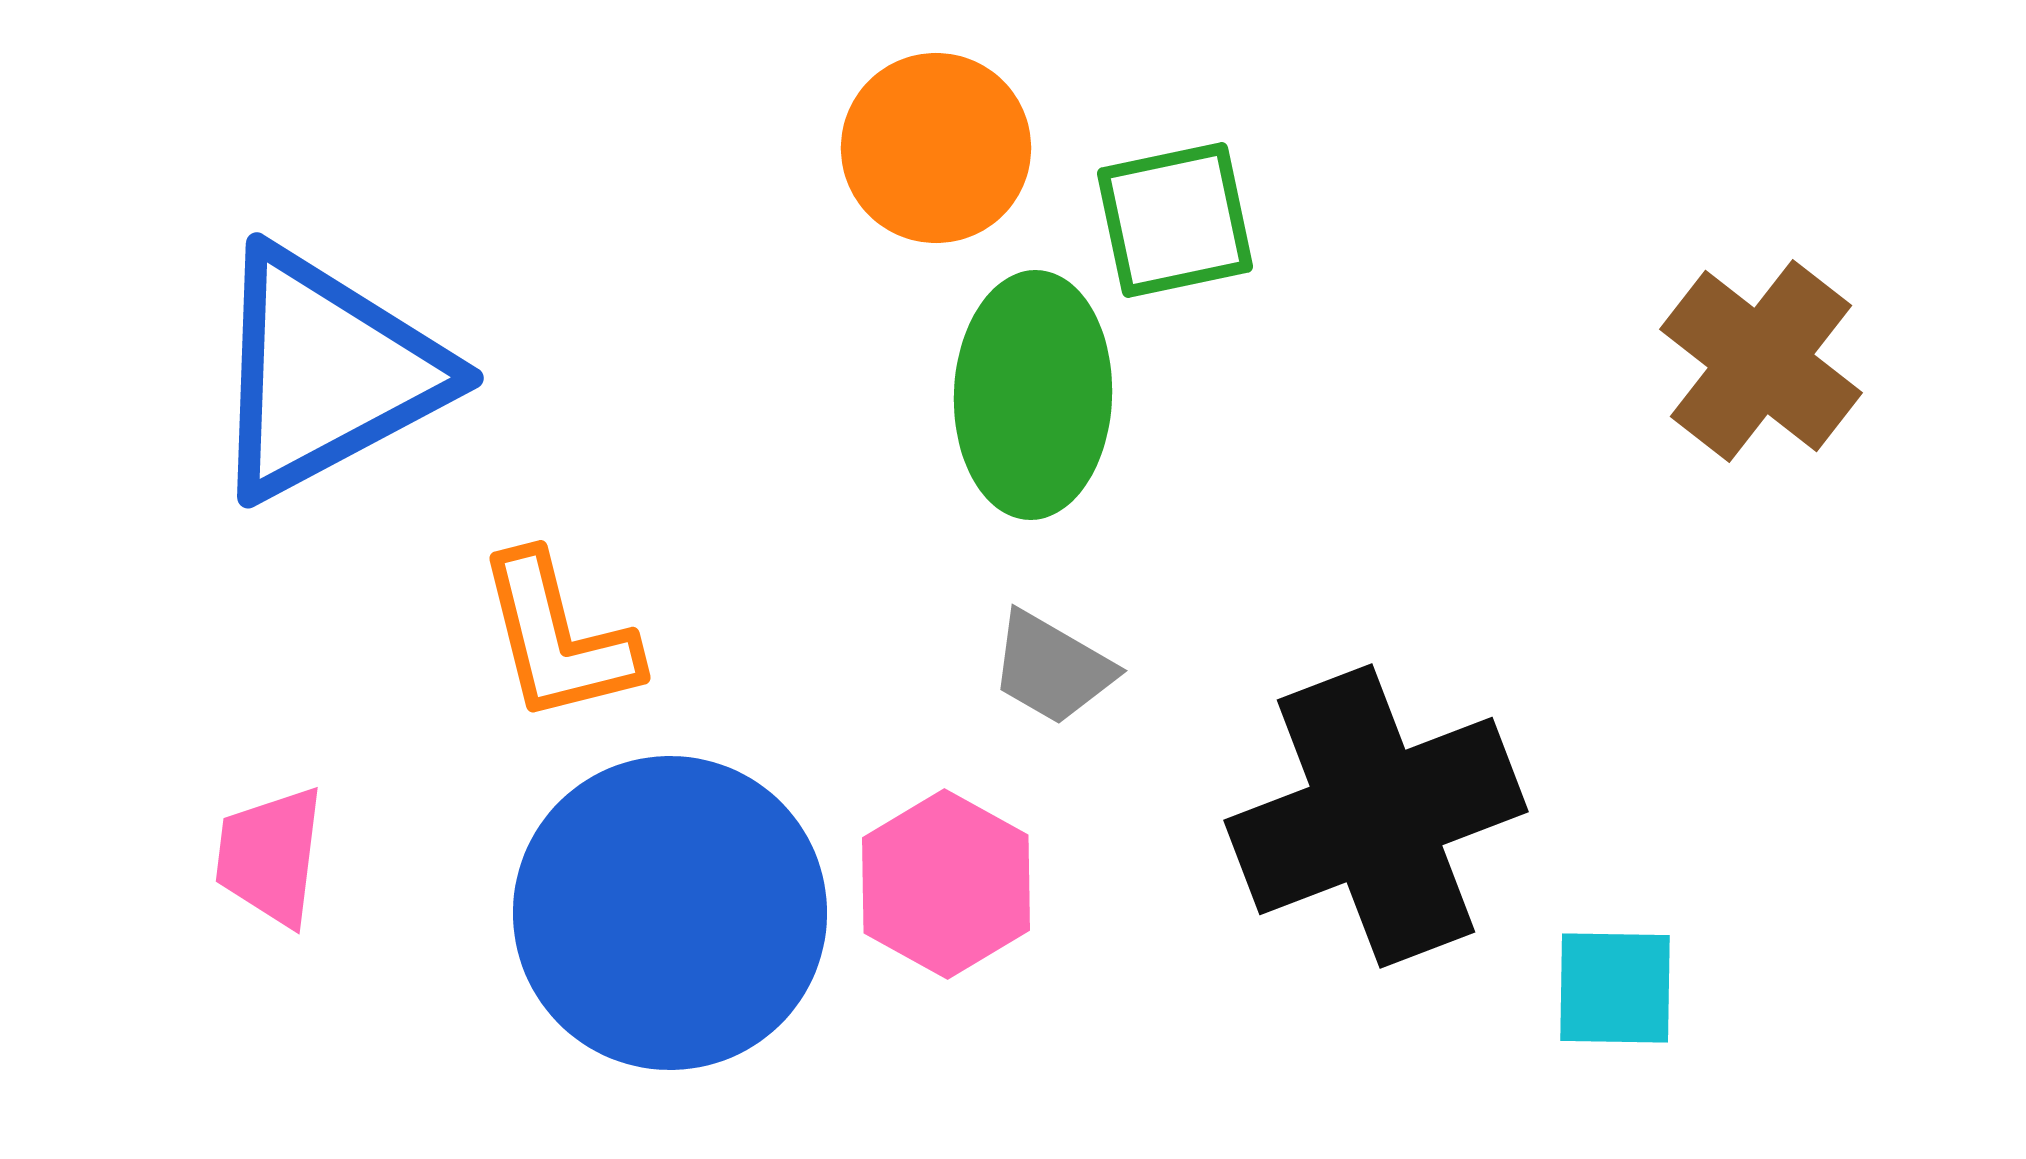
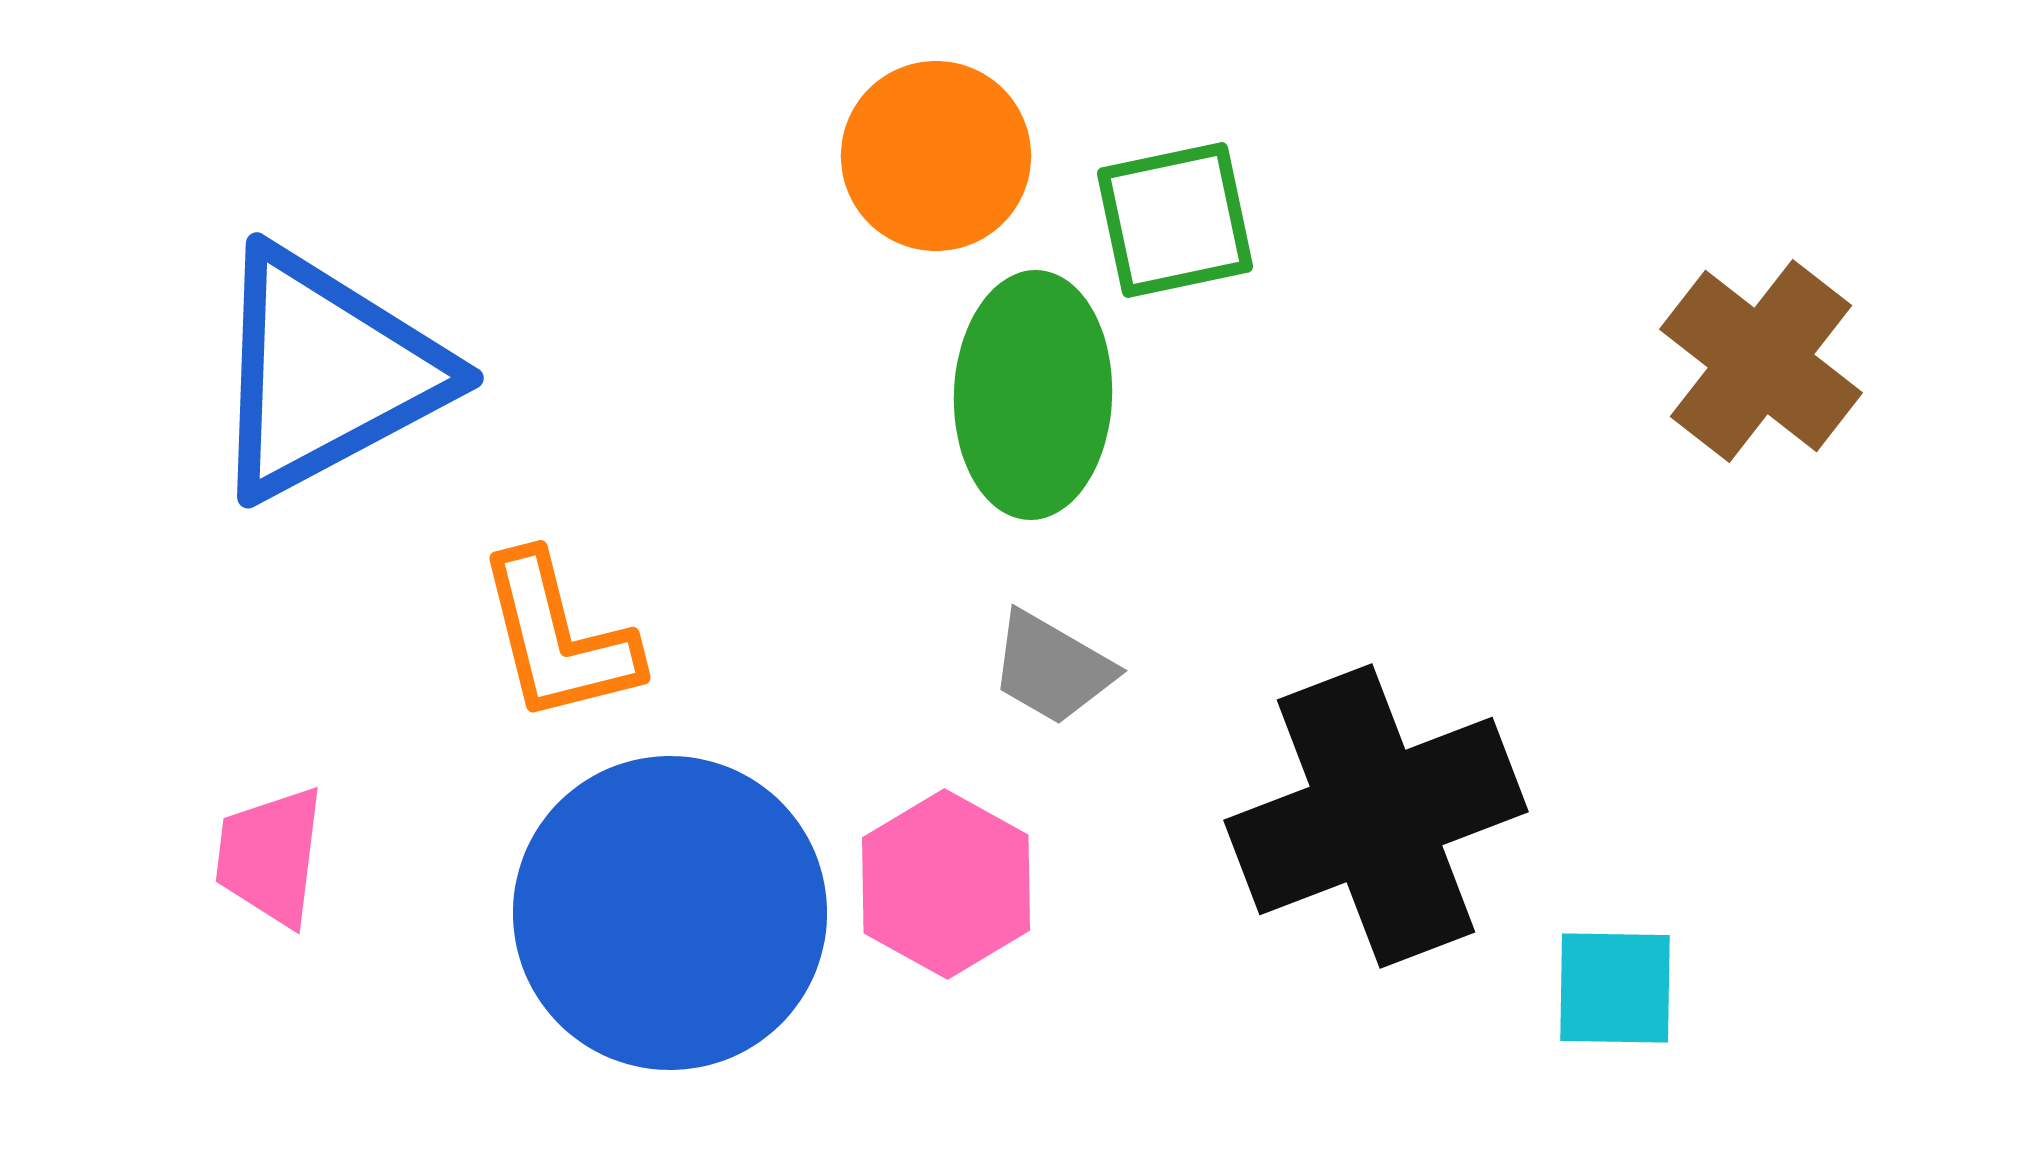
orange circle: moved 8 px down
